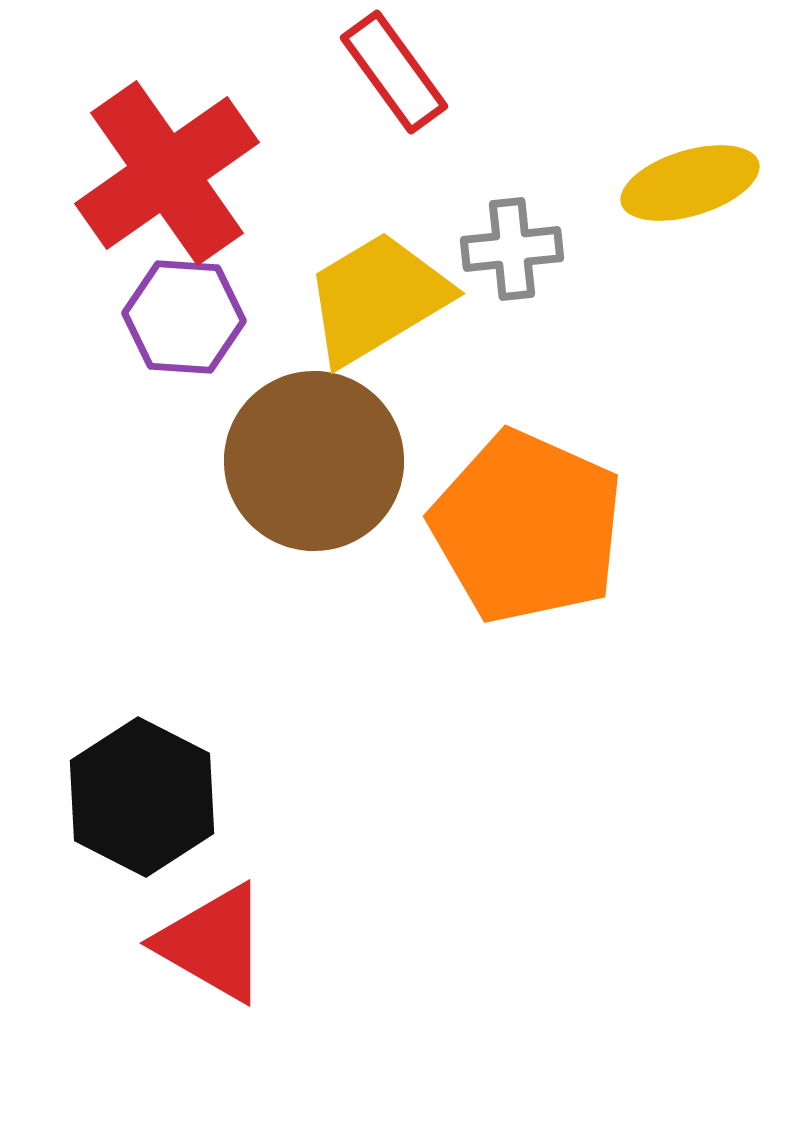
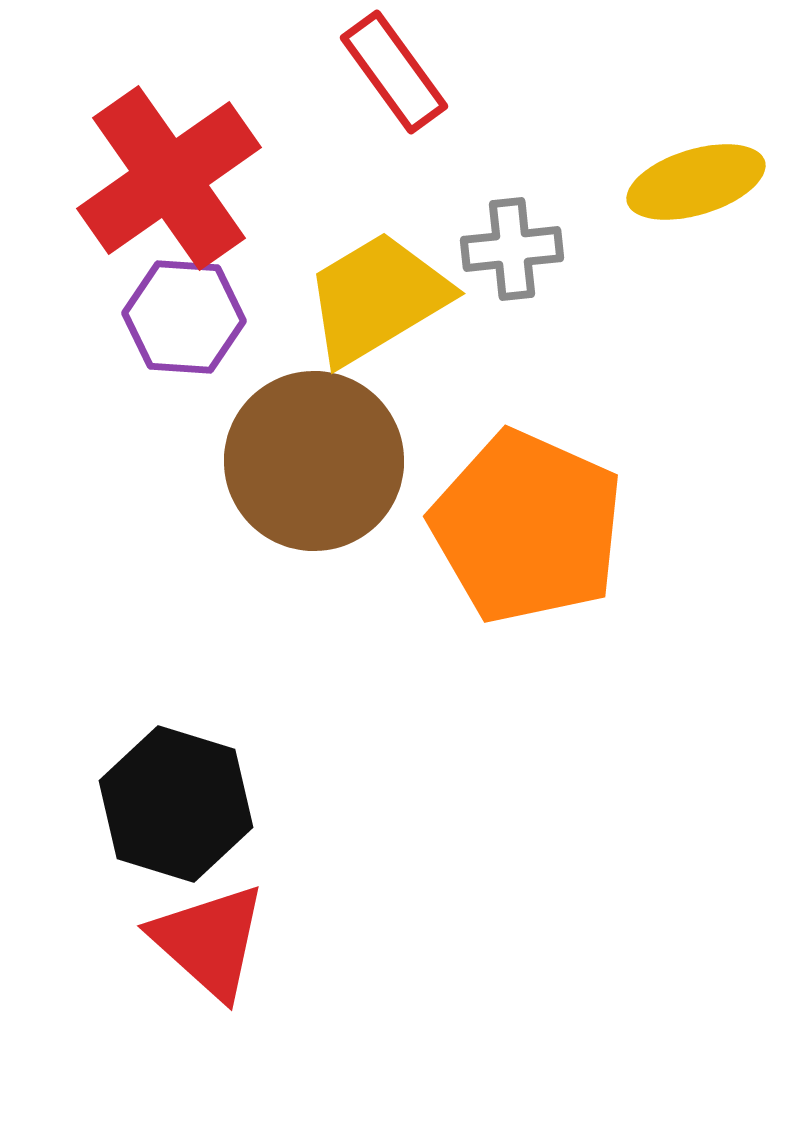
red cross: moved 2 px right, 5 px down
yellow ellipse: moved 6 px right, 1 px up
black hexagon: moved 34 px right, 7 px down; rotated 10 degrees counterclockwise
red triangle: moved 4 px left, 2 px up; rotated 12 degrees clockwise
